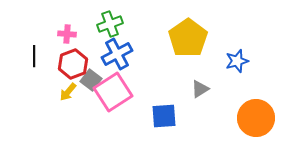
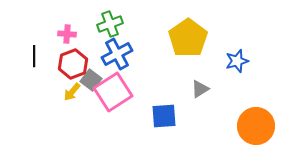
yellow arrow: moved 4 px right
orange circle: moved 8 px down
